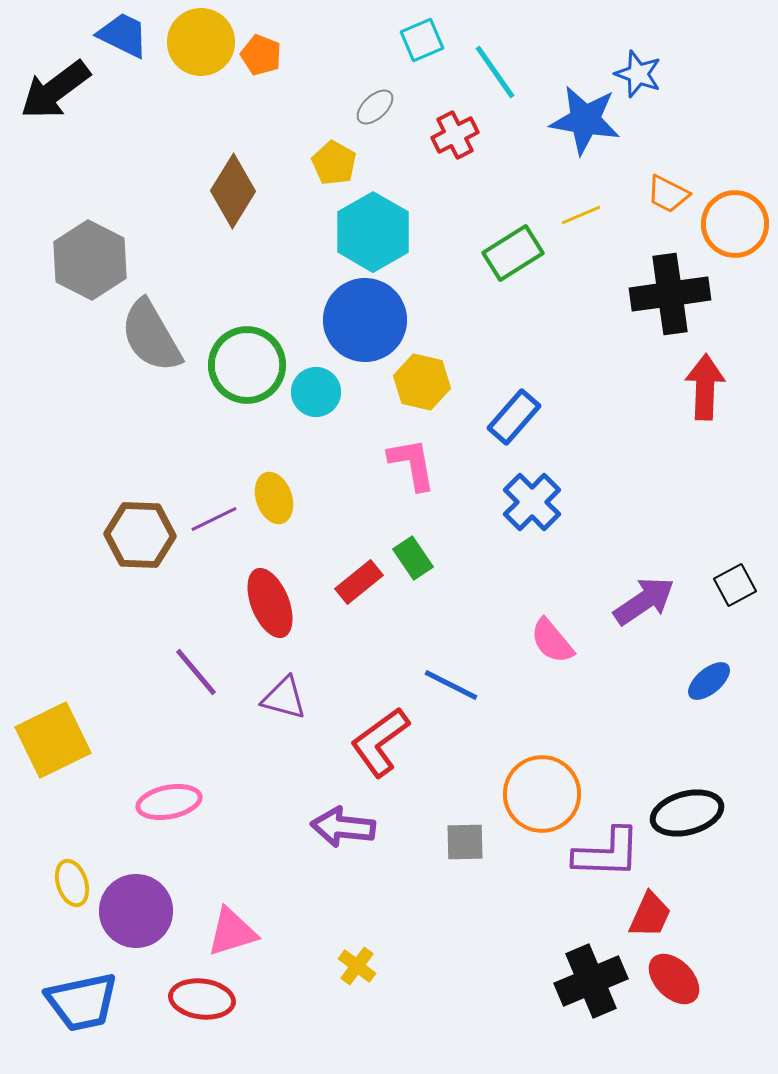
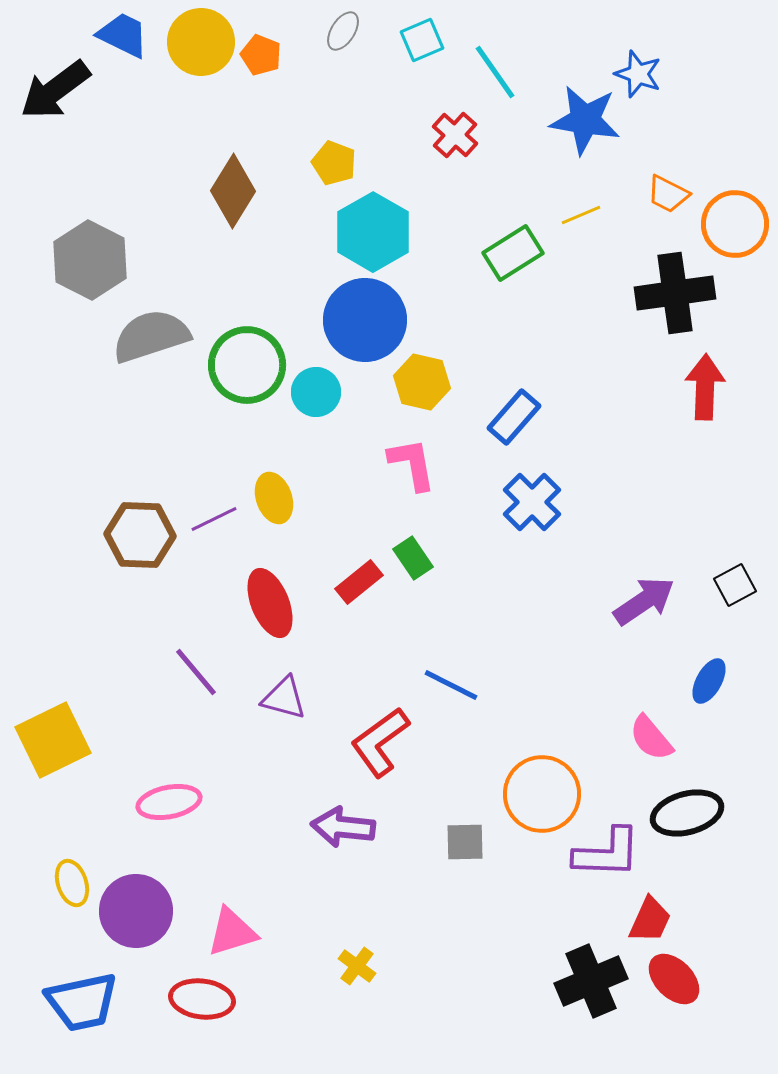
gray ellipse at (375, 107): moved 32 px left, 76 px up; rotated 15 degrees counterclockwise
red cross at (455, 135): rotated 21 degrees counterclockwise
yellow pentagon at (334, 163): rotated 9 degrees counterclockwise
black cross at (670, 294): moved 5 px right, 1 px up
gray semicircle at (151, 336): rotated 102 degrees clockwise
pink semicircle at (552, 641): moved 99 px right, 97 px down
blue ellipse at (709, 681): rotated 21 degrees counterclockwise
red trapezoid at (650, 915): moved 5 px down
